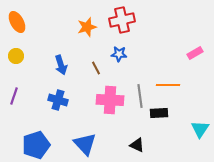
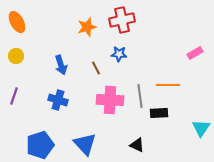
cyan triangle: moved 1 px right, 1 px up
blue pentagon: moved 4 px right
